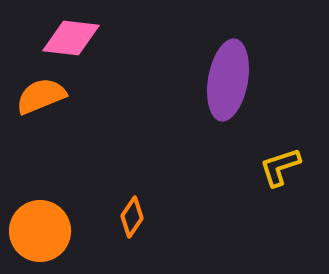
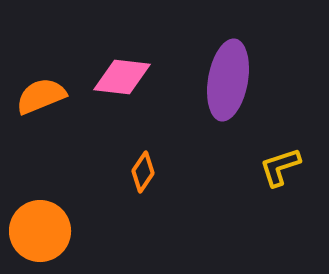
pink diamond: moved 51 px right, 39 px down
orange diamond: moved 11 px right, 45 px up
